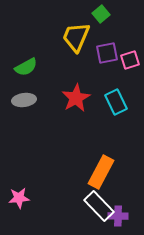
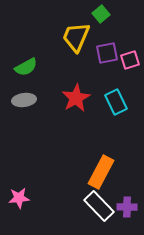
purple cross: moved 9 px right, 9 px up
